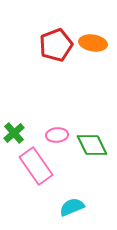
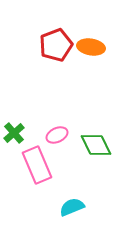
orange ellipse: moved 2 px left, 4 px down
pink ellipse: rotated 20 degrees counterclockwise
green diamond: moved 4 px right
pink rectangle: moved 1 px right, 1 px up; rotated 12 degrees clockwise
